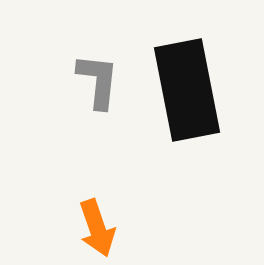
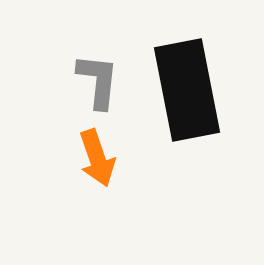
orange arrow: moved 70 px up
